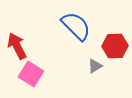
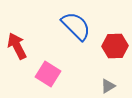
gray triangle: moved 13 px right, 20 px down
pink square: moved 17 px right
